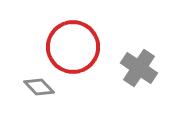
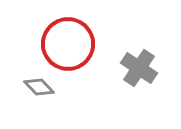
red circle: moved 5 px left, 3 px up
